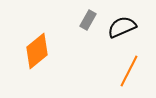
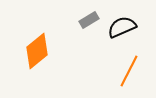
gray rectangle: moved 1 px right; rotated 30 degrees clockwise
